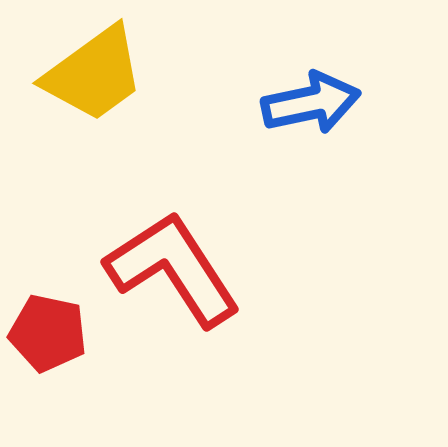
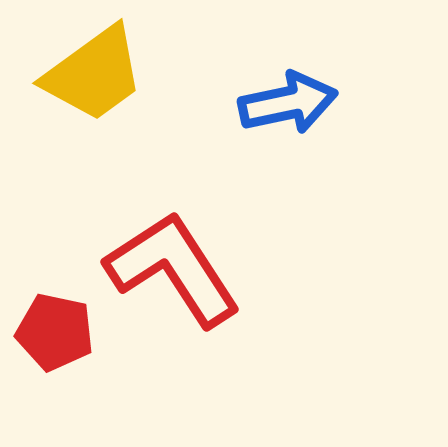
blue arrow: moved 23 px left
red pentagon: moved 7 px right, 1 px up
